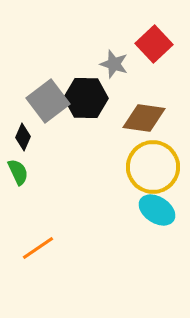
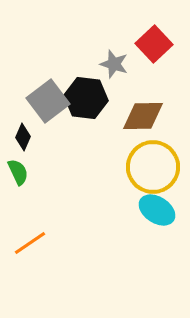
black hexagon: rotated 6 degrees clockwise
brown diamond: moved 1 px left, 2 px up; rotated 9 degrees counterclockwise
orange line: moved 8 px left, 5 px up
